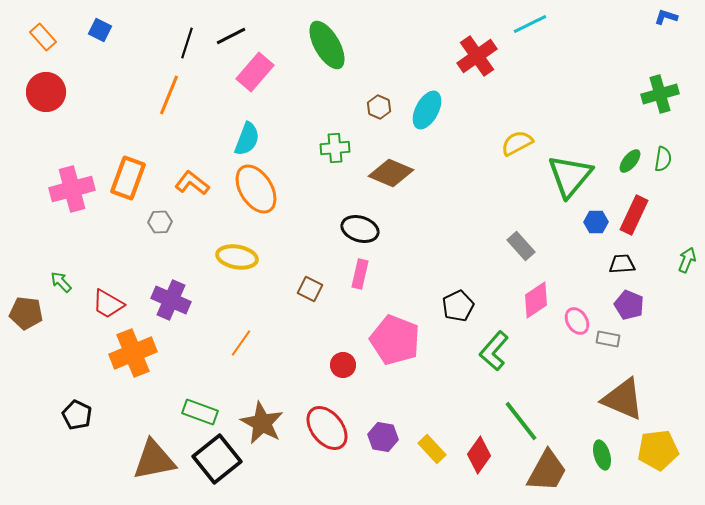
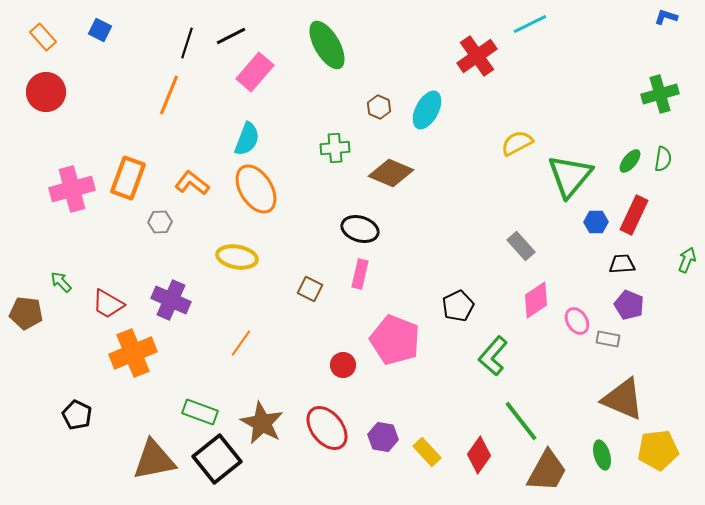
green L-shape at (494, 351): moved 1 px left, 5 px down
yellow rectangle at (432, 449): moved 5 px left, 3 px down
